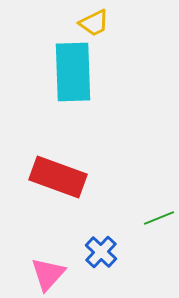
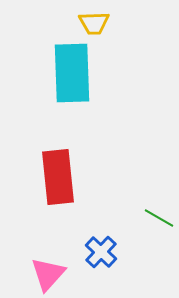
yellow trapezoid: rotated 24 degrees clockwise
cyan rectangle: moved 1 px left, 1 px down
red rectangle: rotated 64 degrees clockwise
green line: rotated 52 degrees clockwise
